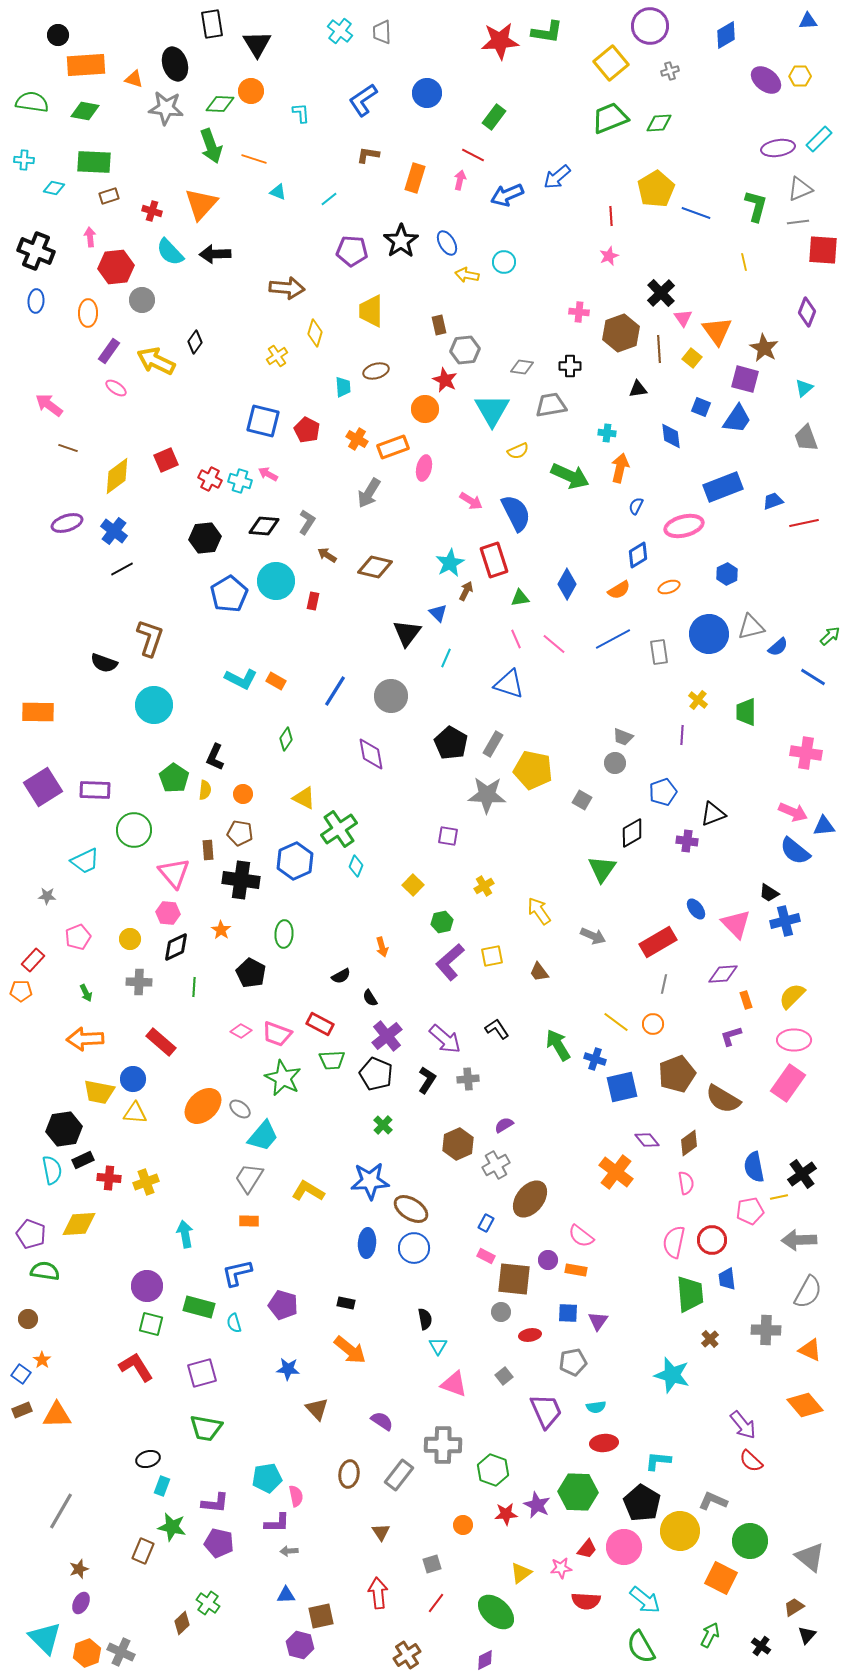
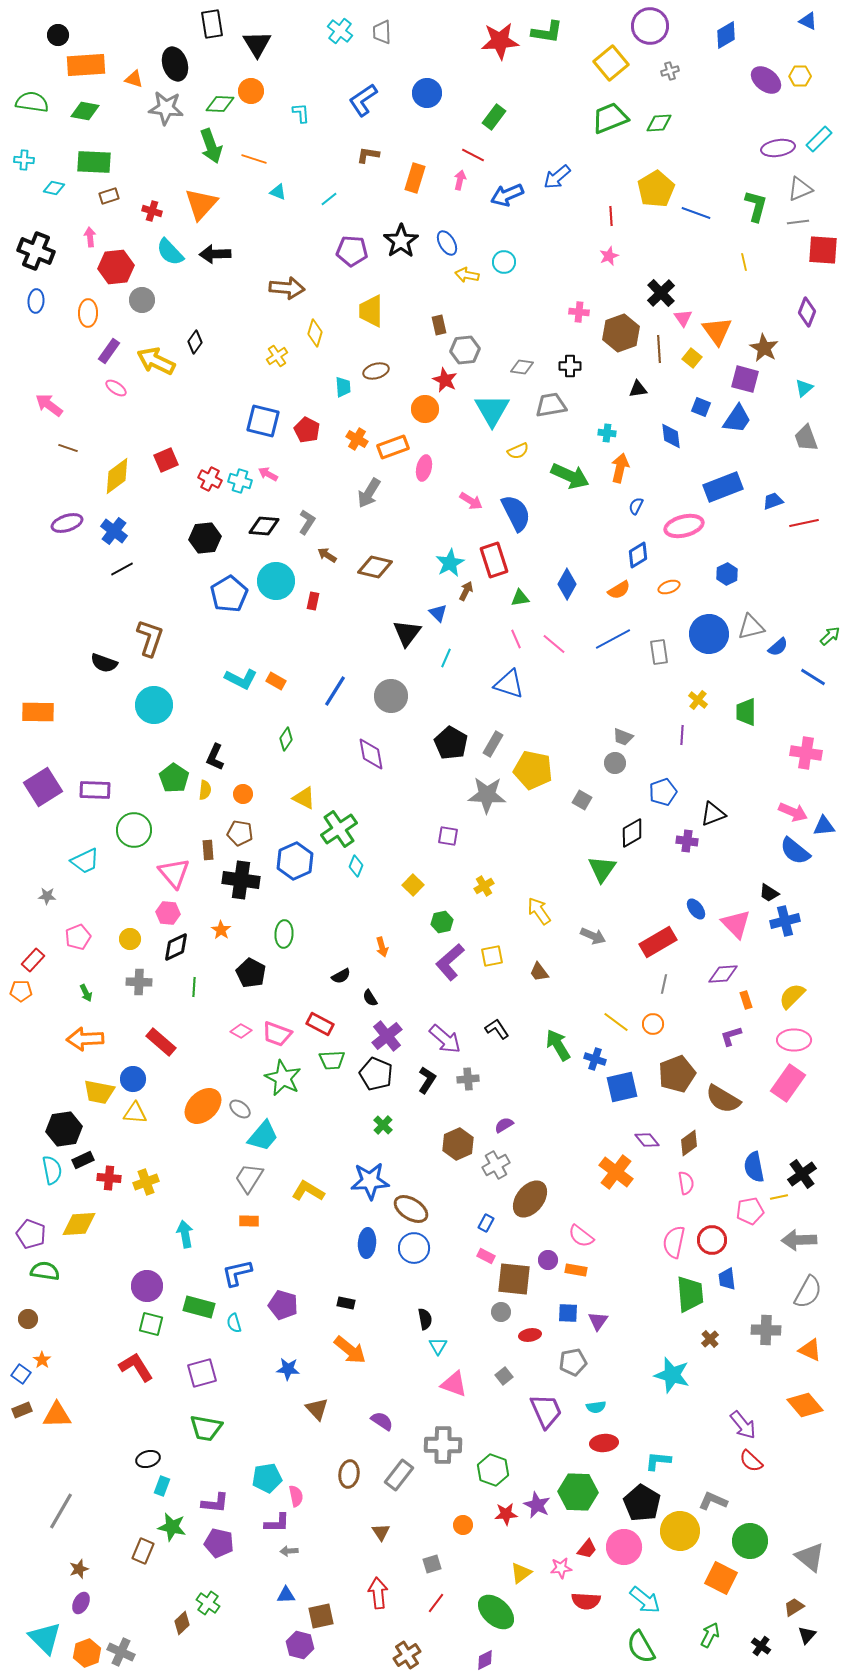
blue triangle at (808, 21): rotated 30 degrees clockwise
